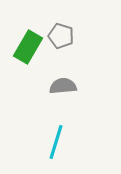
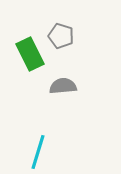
green rectangle: moved 2 px right, 7 px down; rotated 56 degrees counterclockwise
cyan line: moved 18 px left, 10 px down
